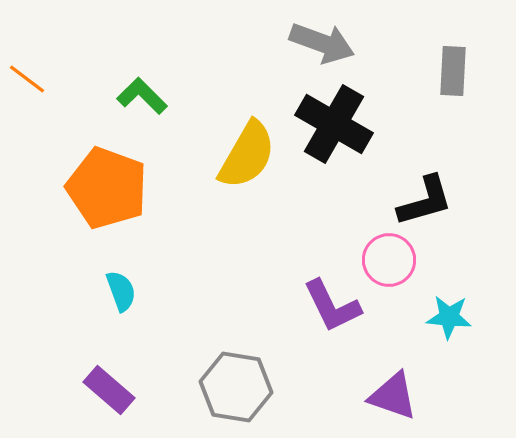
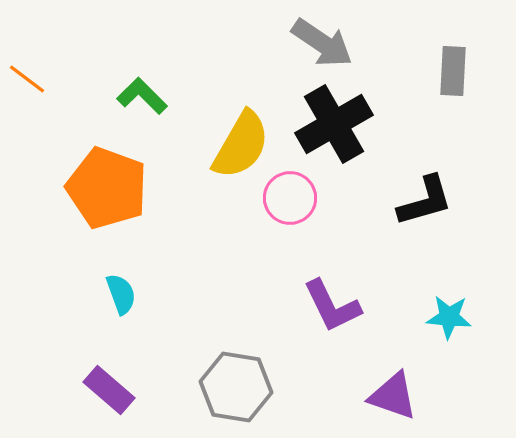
gray arrow: rotated 14 degrees clockwise
black cross: rotated 30 degrees clockwise
yellow semicircle: moved 6 px left, 10 px up
pink circle: moved 99 px left, 62 px up
cyan semicircle: moved 3 px down
